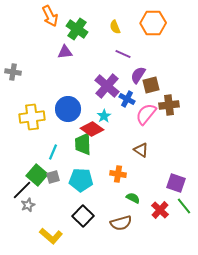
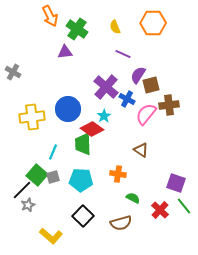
gray cross: rotated 21 degrees clockwise
purple cross: moved 1 px left, 1 px down
